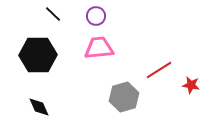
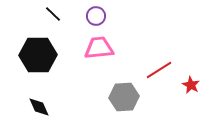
red star: rotated 18 degrees clockwise
gray hexagon: rotated 12 degrees clockwise
